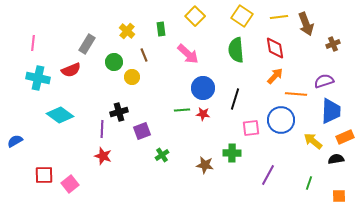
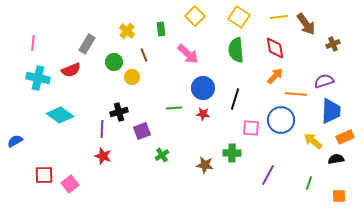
yellow square at (242, 16): moved 3 px left, 1 px down
brown arrow at (306, 24): rotated 15 degrees counterclockwise
green line at (182, 110): moved 8 px left, 2 px up
pink square at (251, 128): rotated 12 degrees clockwise
